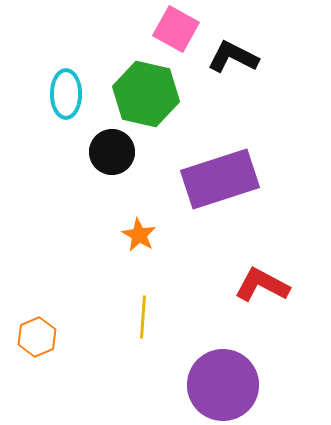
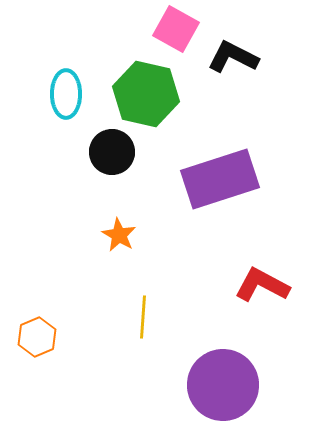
orange star: moved 20 px left
